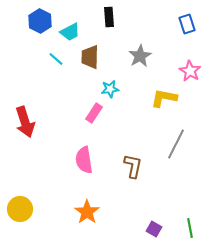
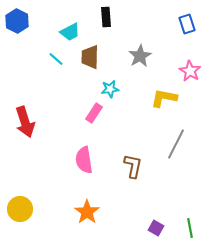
black rectangle: moved 3 px left
blue hexagon: moved 23 px left
purple square: moved 2 px right, 1 px up
